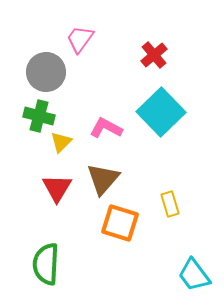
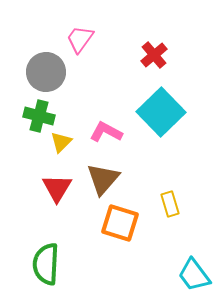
pink L-shape: moved 4 px down
